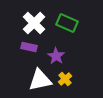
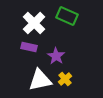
green rectangle: moved 7 px up
